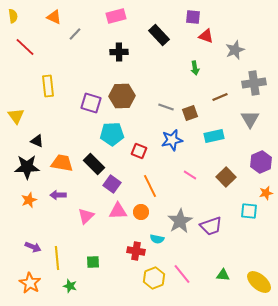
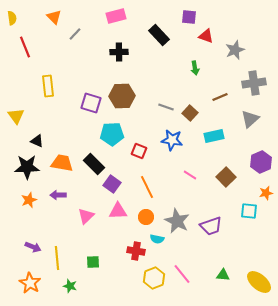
yellow semicircle at (13, 16): moved 1 px left, 2 px down
orange triangle at (54, 17): rotated 21 degrees clockwise
purple square at (193, 17): moved 4 px left
red line at (25, 47): rotated 25 degrees clockwise
brown square at (190, 113): rotated 28 degrees counterclockwise
gray triangle at (250, 119): rotated 18 degrees clockwise
blue star at (172, 140): rotated 20 degrees clockwise
orange line at (150, 186): moved 3 px left, 1 px down
orange circle at (141, 212): moved 5 px right, 5 px down
gray star at (180, 221): moved 3 px left; rotated 15 degrees counterclockwise
